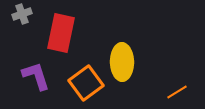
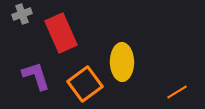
red rectangle: rotated 36 degrees counterclockwise
orange square: moved 1 px left, 1 px down
